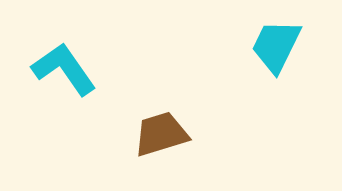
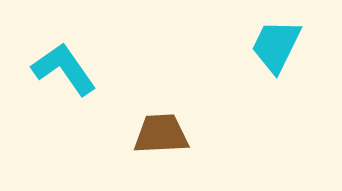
brown trapezoid: rotated 14 degrees clockwise
